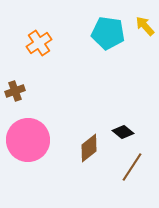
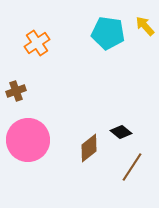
orange cross: moved 2 px left
brown cross: moved 1 px right
black diamond: moved 2 px left
